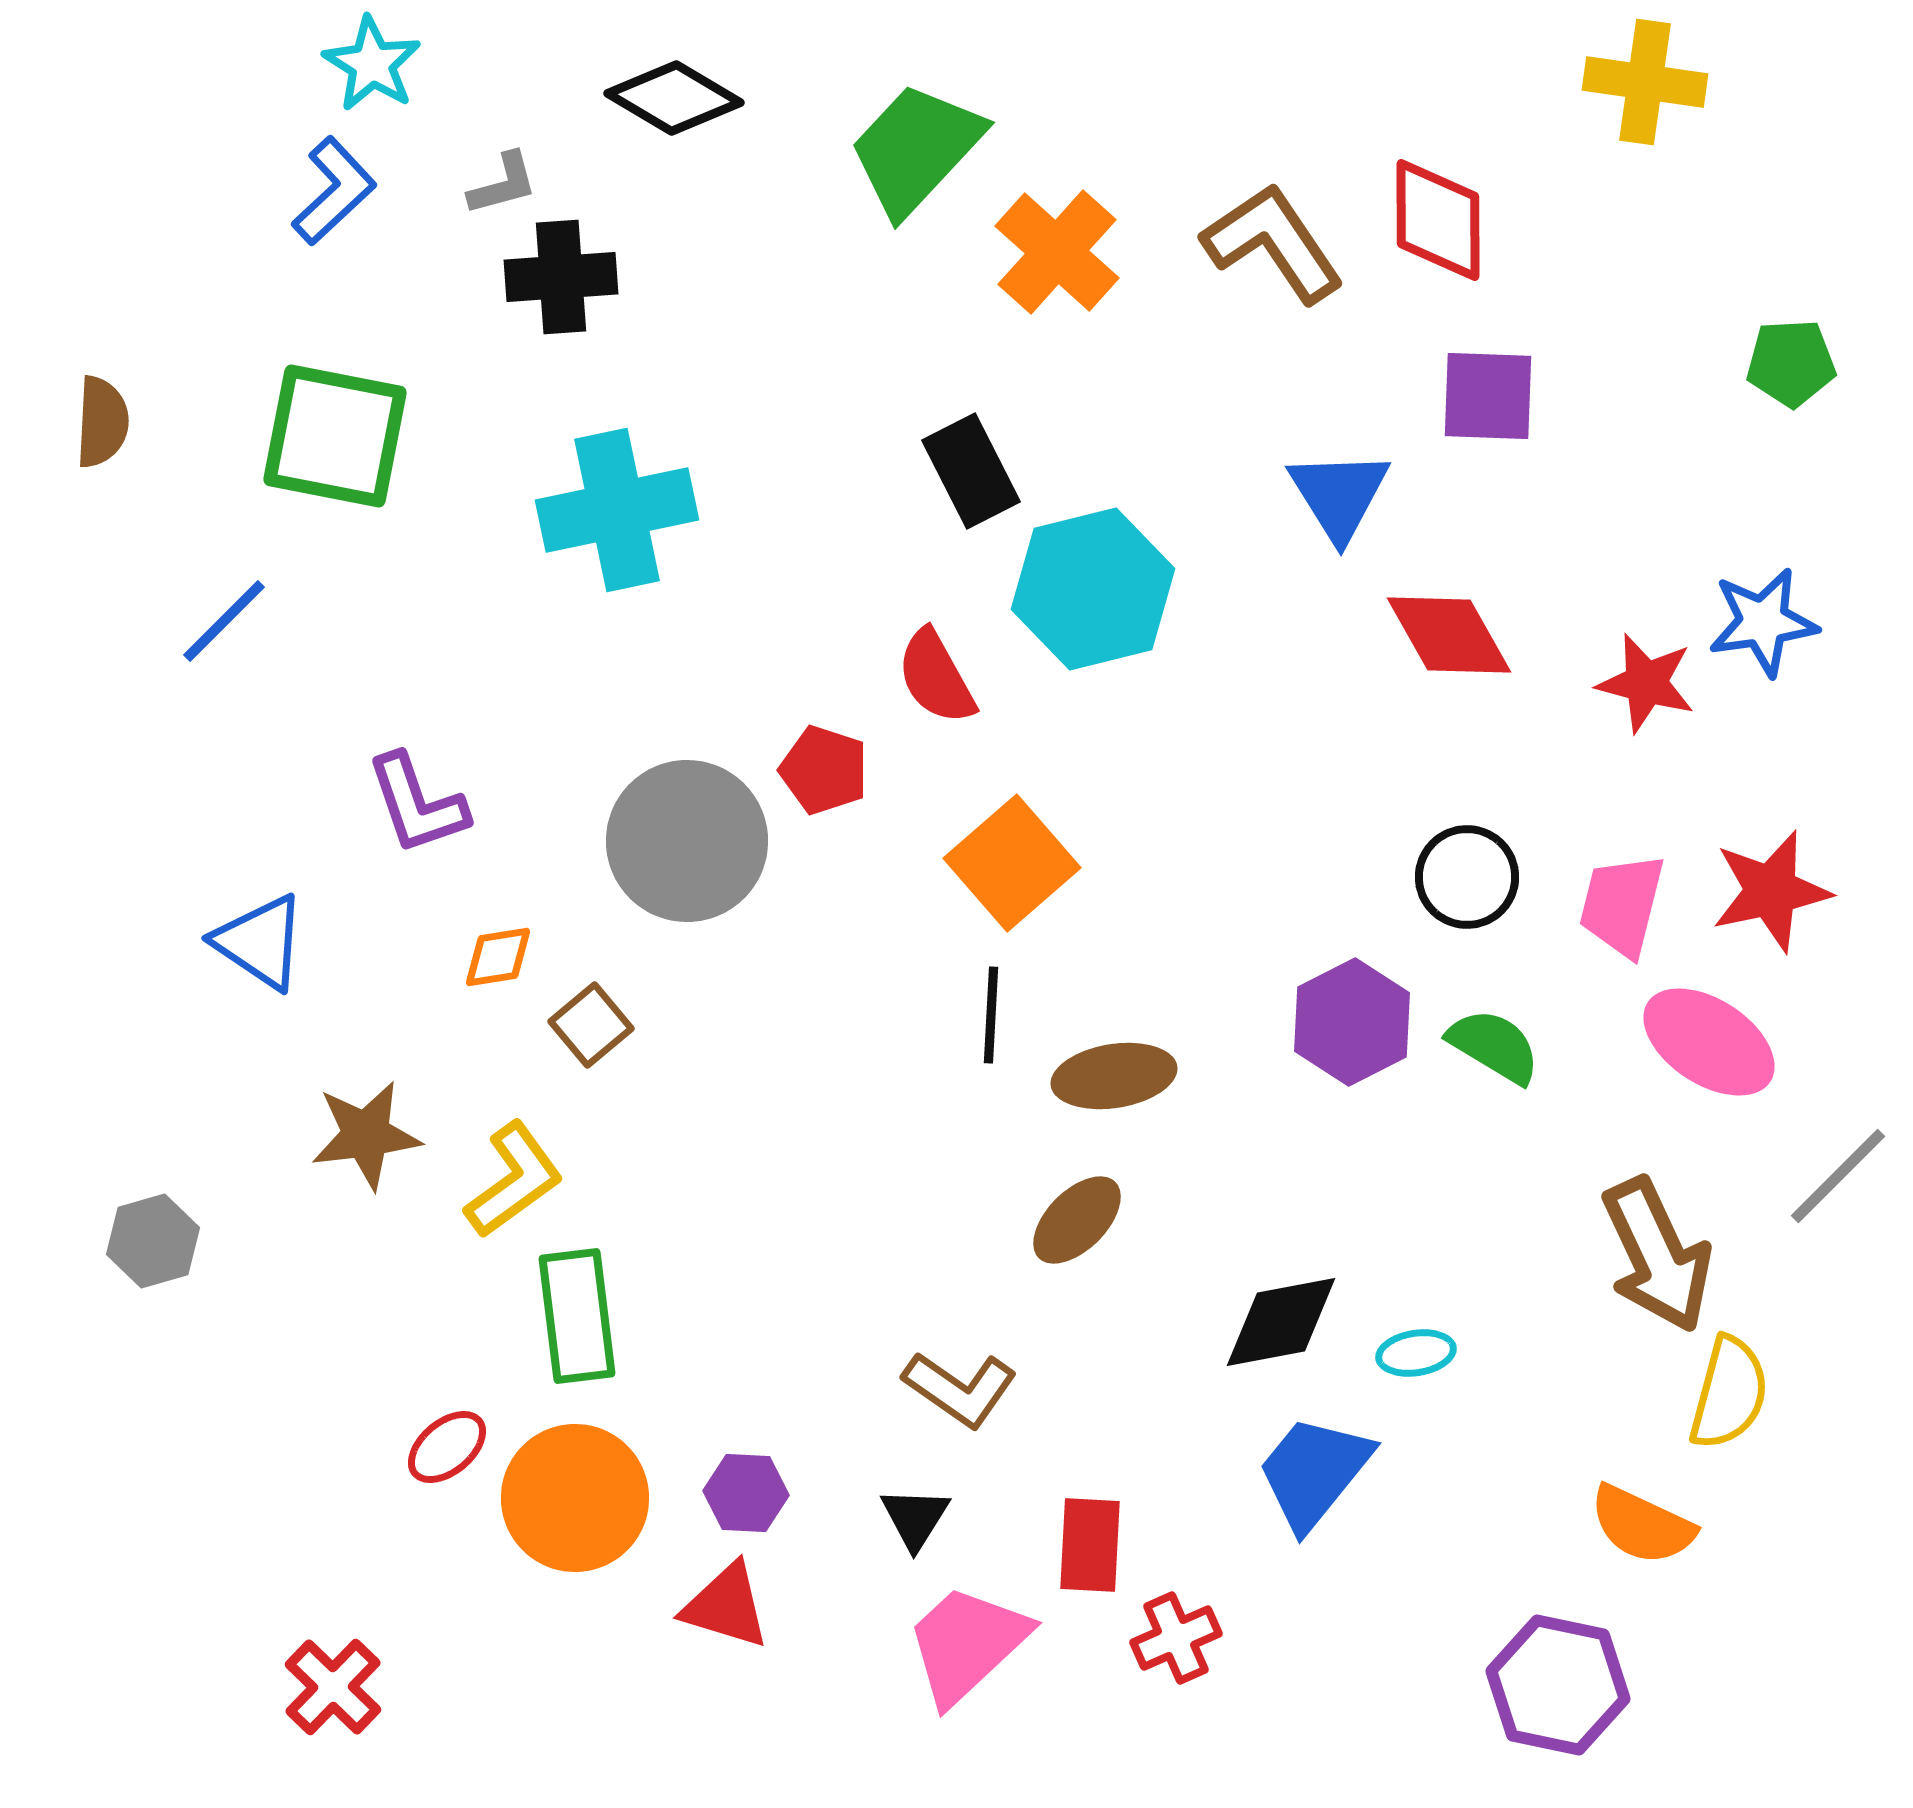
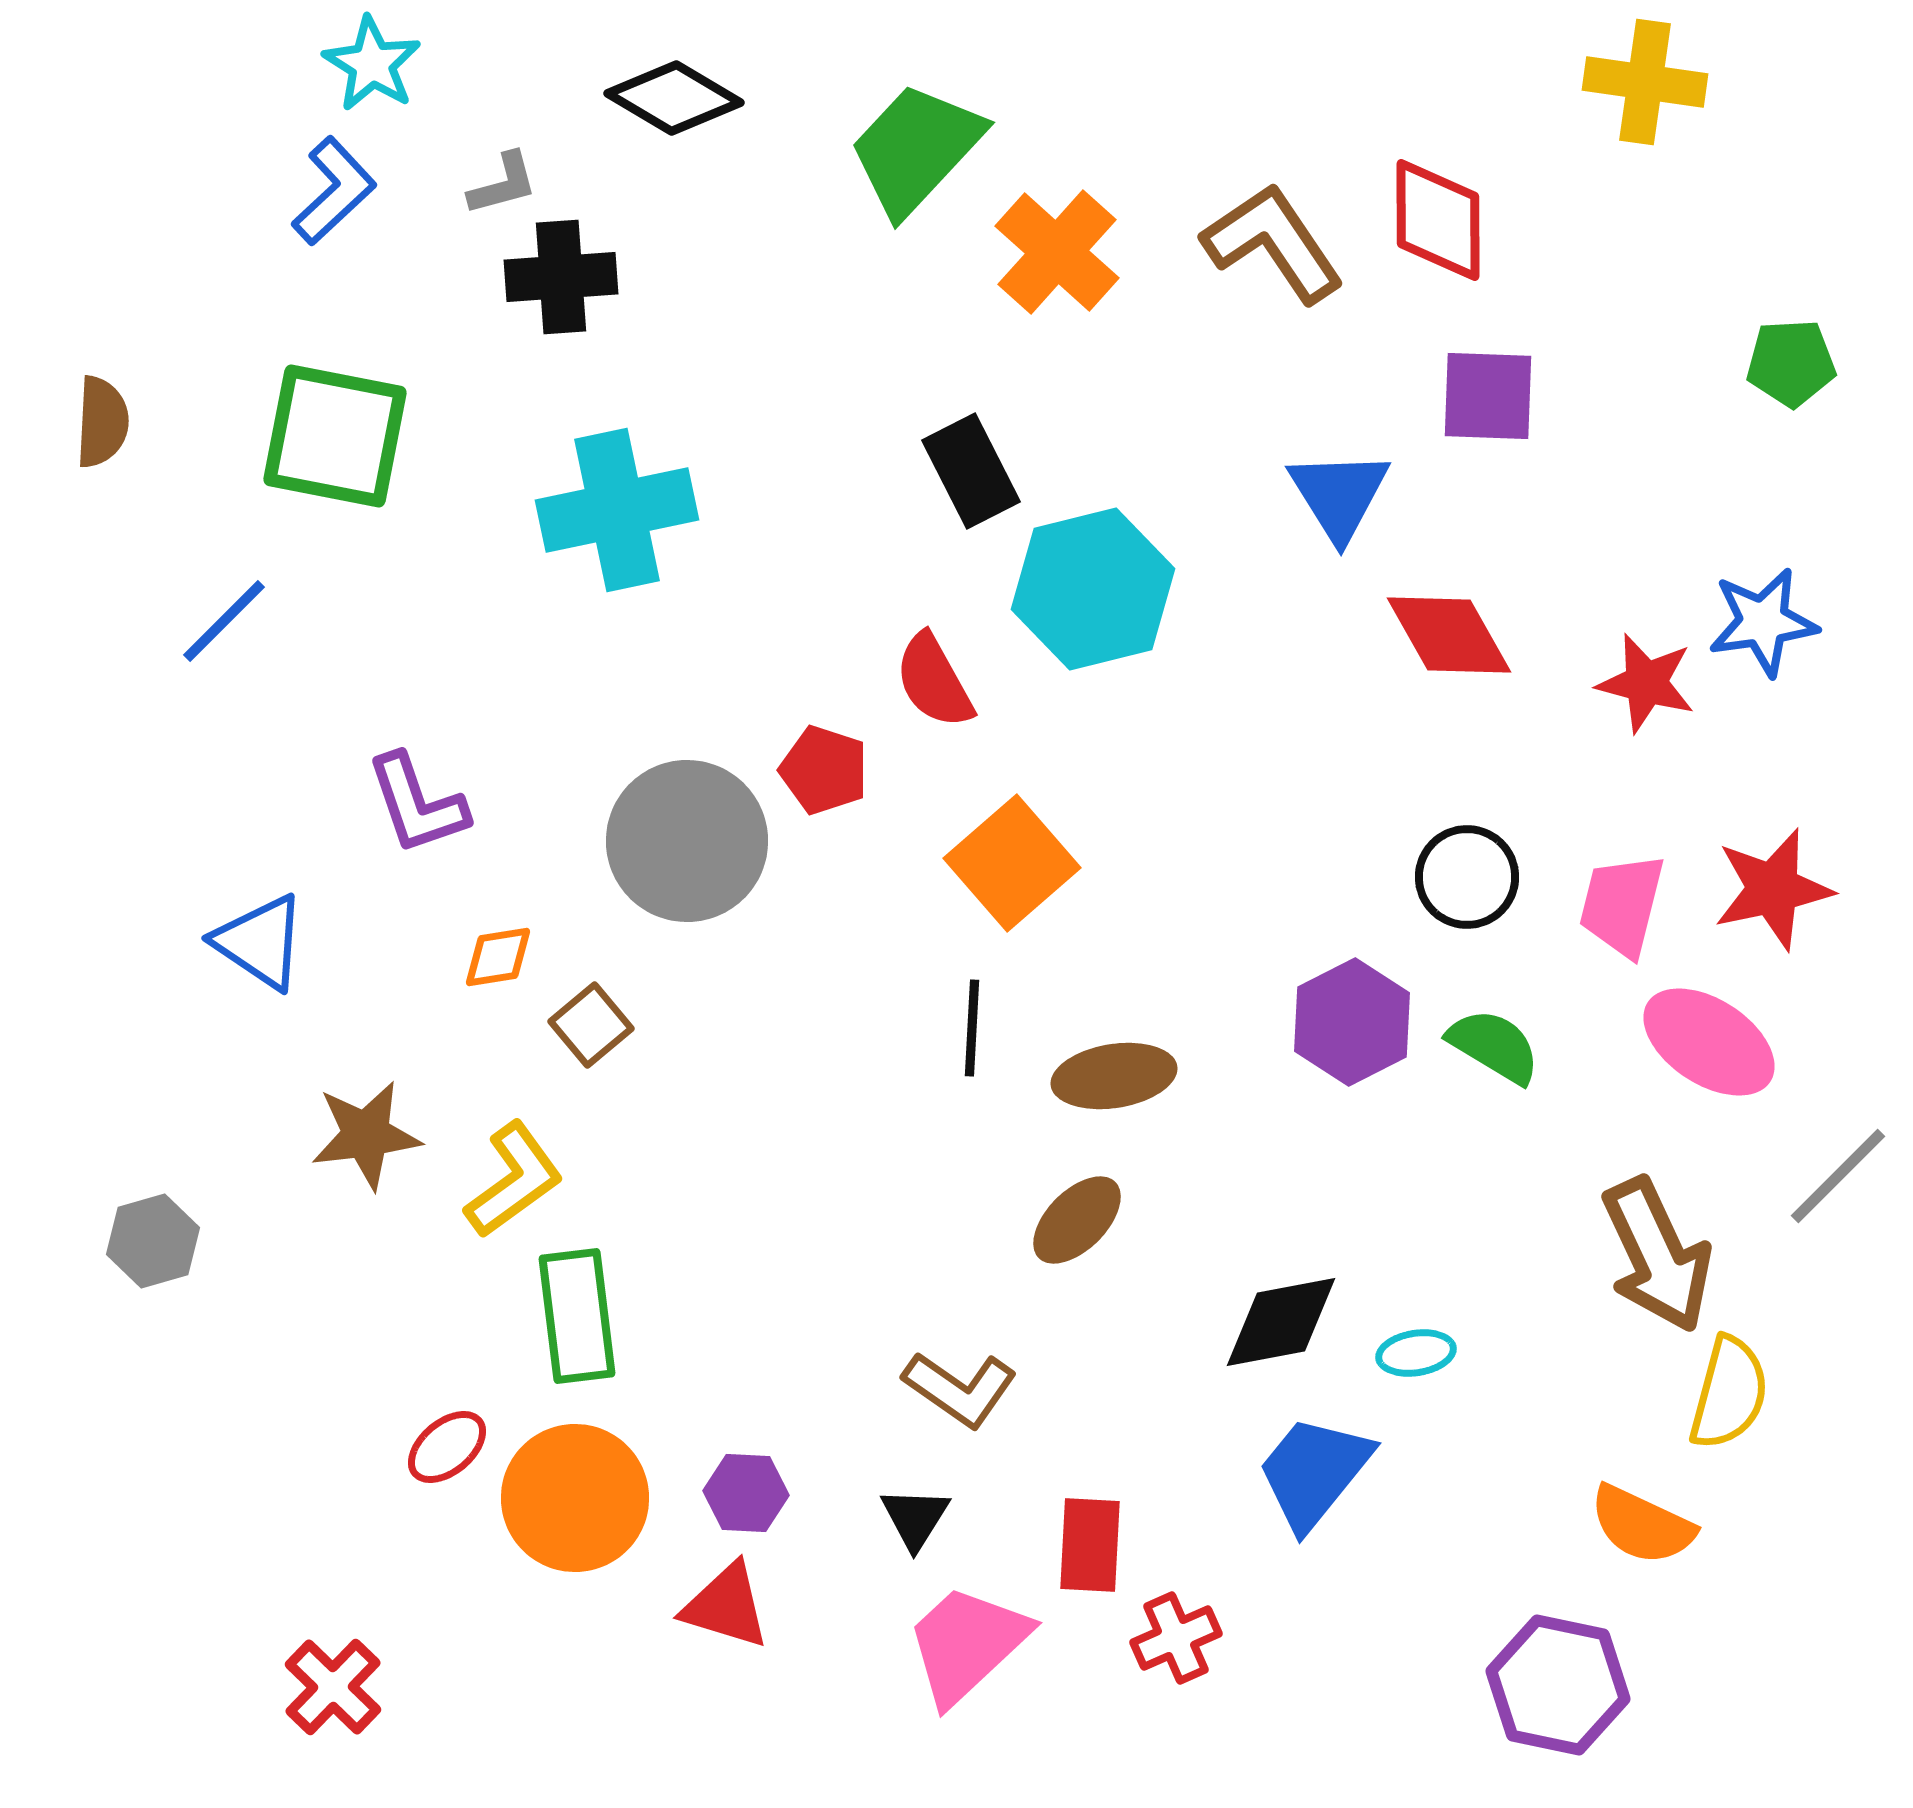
red semicircle at (936, 677): moved 2 px left, 4 px down
red star at (1771, 891): moved 2 px right, 2 px up
black line at (991, 1015): moved 19 px left, 13 px down
